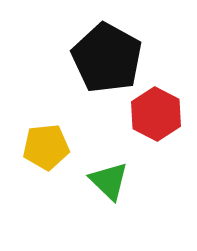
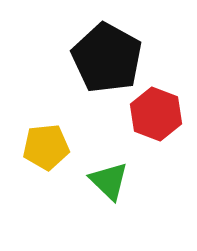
red hexagon: rotated 6 degrees counterclockwise
